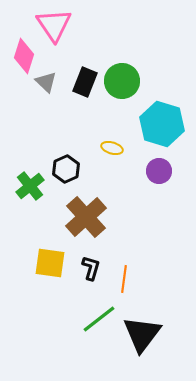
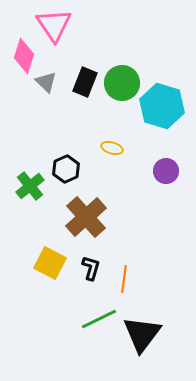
green circle: moved 2 px down
cyan hexagon: moved 18 px up
purple circle: moved 7 px right
yellow square: rotated 20 degrees clockwise
green line: rotated 12 degrees clockwise
